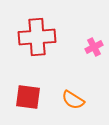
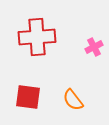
orange semicircle: rotated 20 degrees clockwise
